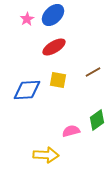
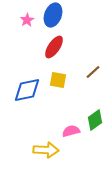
blue ellipse: rotated 25 degrees counterclockwise
pink star: moved 1 px down
red ellipse: rotated 25 degrees counterclockwise
brown line: rotated 14 degrees counterclockwise
blue diamond: rotated 8 degrees counterclockwise
green diamond: moved 2 px left
yellow arrow: moved 5 px up
